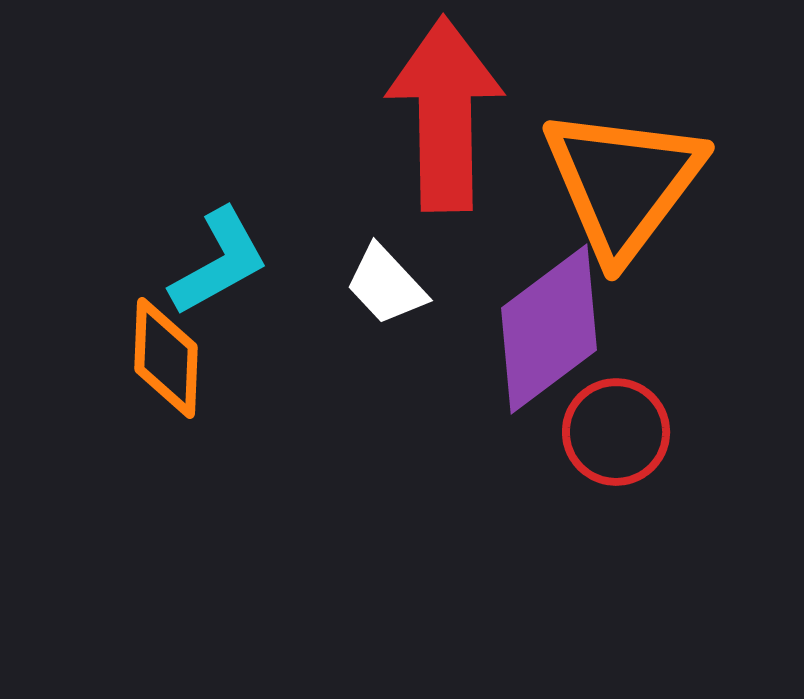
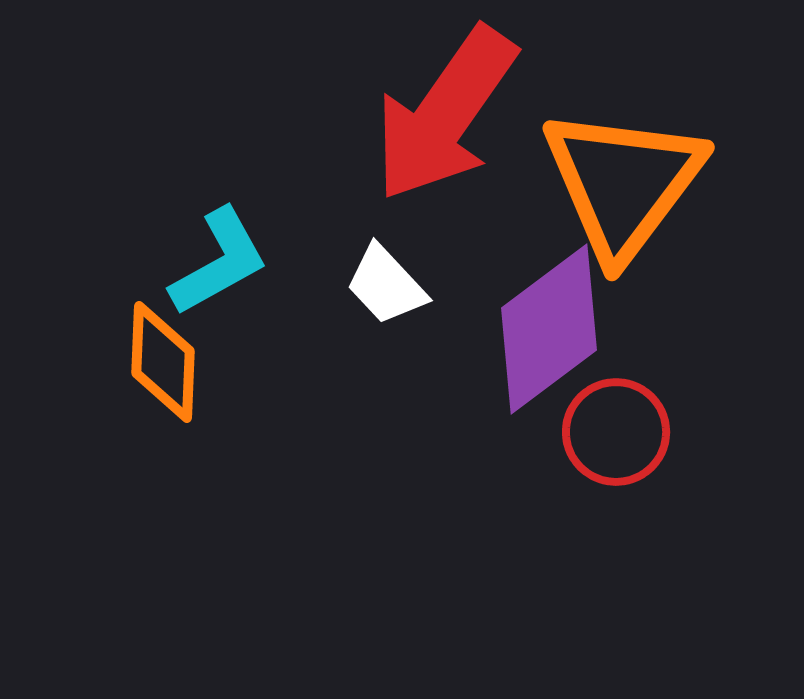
red arrow: rotated 144 degrees counterclockwise
orange diamond: moved 3 px left, 4 px down
